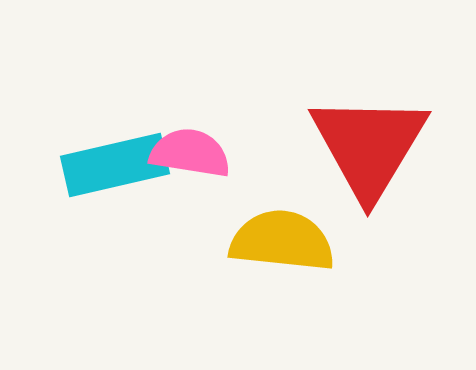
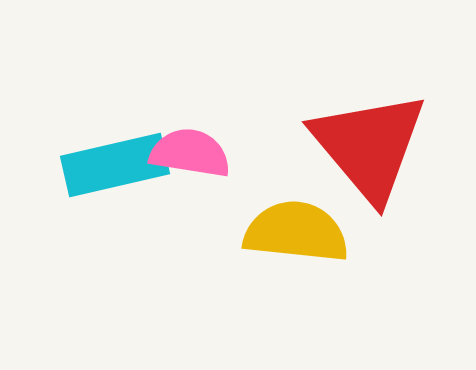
red triangle: rotated 11 degrees counterclockwise
yellow semicircle: moved 14 px right, 9 px up
